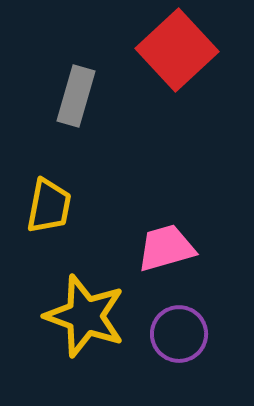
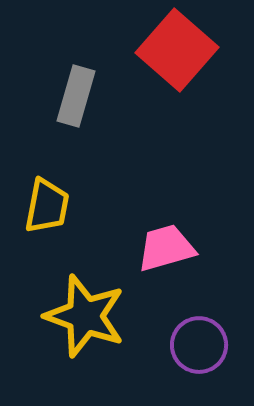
red square: rotated 6 degrees counterclockwise
yellow trapezoid: moved 2 px left
purple circle: moved 20 px right, 11 px down
